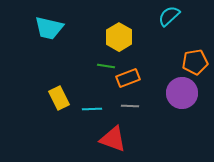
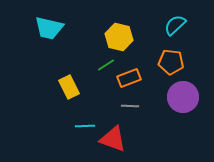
cyan semicircle: moved 6 px right, 9 px down
yellow hexagon: rotated 16 degrees counterclockwise
orange pentagon: moved 24 px left; rotated 15 degrees clockwise
green line: moved 1 px up; rotated 42 degrees counterclockwise
orange rectangle: moved 1 px right
purple circle: moved 1 px right, 4 px down
yellow rectangle: moved 10 px right, 11 px up
cyan line: moved 7 px left, 17 px down
